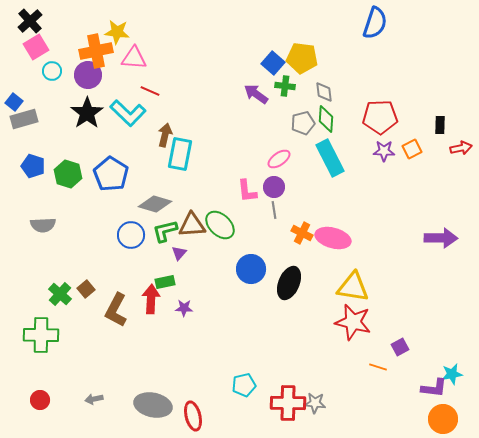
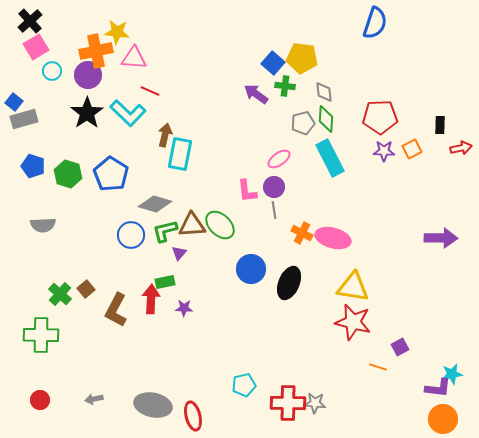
purple L-shape at (434, 388): moved 4 px right
